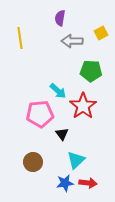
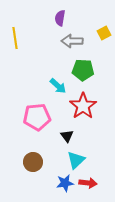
yellow square: moved 3 px right
yellow line: moved 5 px left
green pentagon: moved 8 px left, 1 px up
cyan arrow: moved 5 px up
pink pentagon: moved 3 px left, 3 px down
black triangle: moved 5 px right, 2 px down
